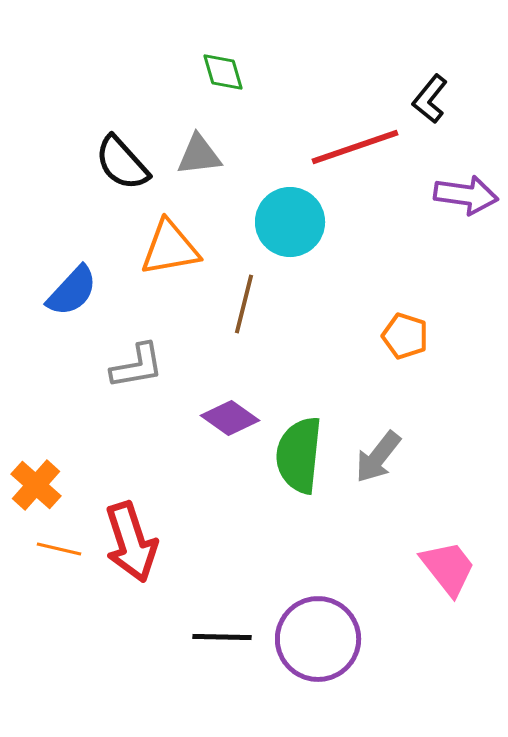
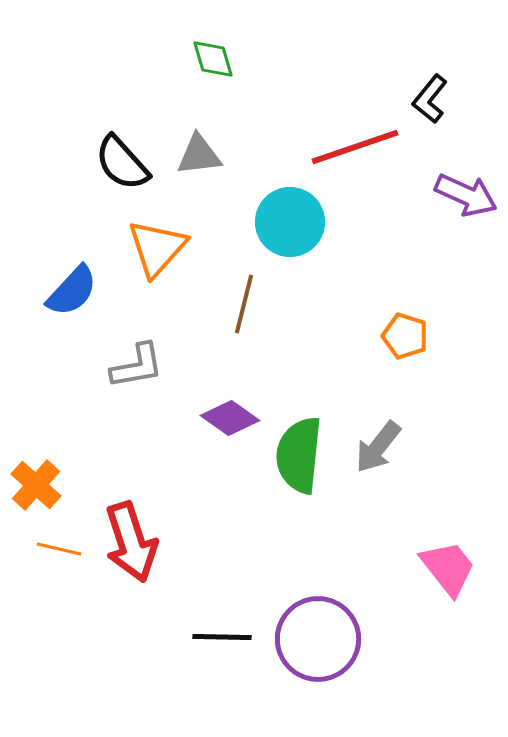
green diamond: moved 10 px left, 13 px up
purple arrow: rotated 16 degrees clockwise
orange triangle: moved 13 px left; rotated 38 degrees counterclockwise
gray arrow: moved 10 px up
